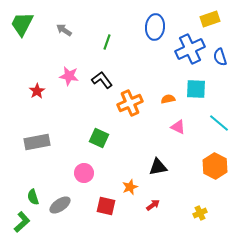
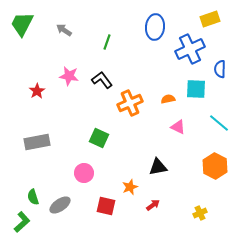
blue semicircle: moved 12 px down; rotated 18 degrees clockwise
